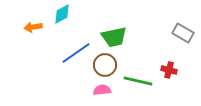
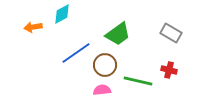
gray rectangle: moved 12 px left
green trapezoid: moved 4 px right, 3 px up; rotated 24 degrees counterclockwise
